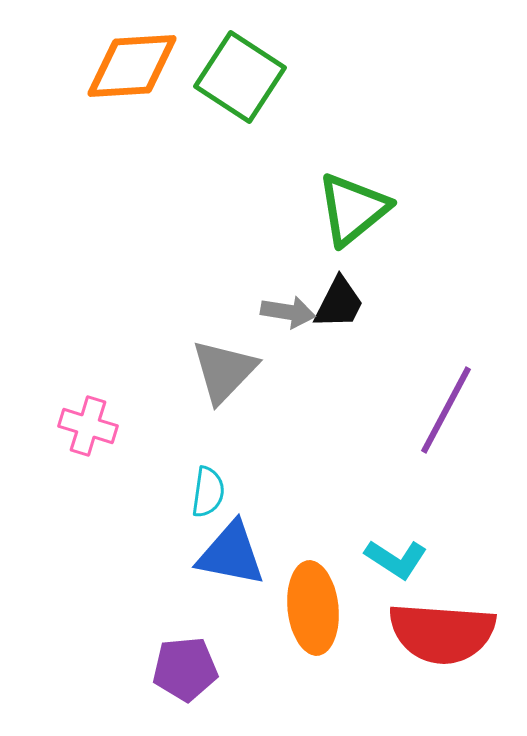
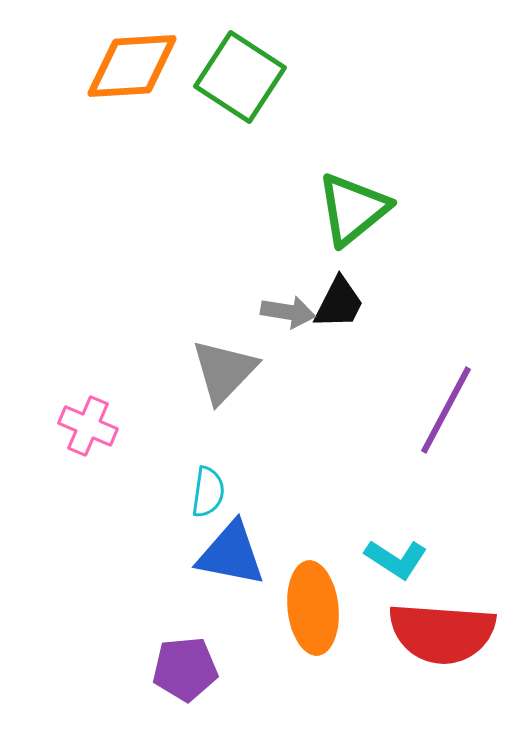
pink cross: rotated 6 degrees clockwise
